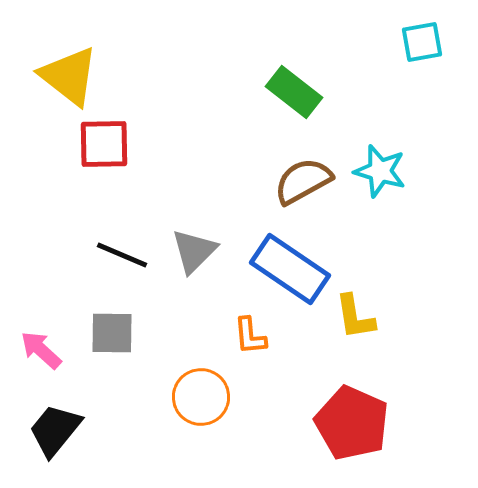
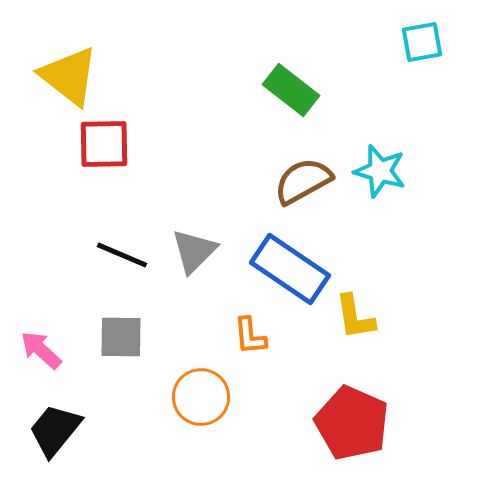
green rectangle: moved 3 px left, 2 px up
gray square: moved 9 px right, 4 px down
